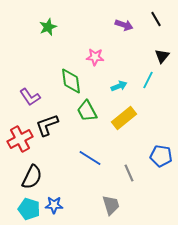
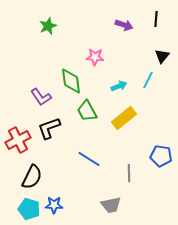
black line: rotated 35 degrees clockwise
green star: moved 1 px up
purple L-shape: moved 11 px right
black L-shape: moved 2 px right, 3 px down
red cross: moved 2 px left, 1 px down
blue line: moved 1 px left, 1 px down
gray line: rotated 24 degrees clockwise
gray trapezoid: rotated 95 degrees clockwise
